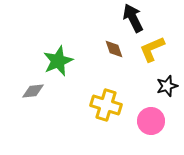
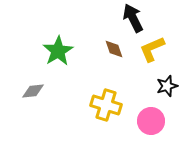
green star: moved 10 px up; rotated 8 degrees counterclockwise
